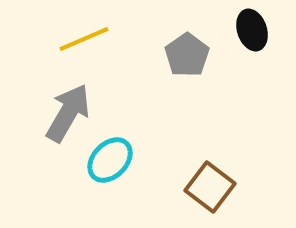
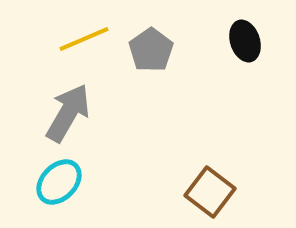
black ellipse: moved 7 px left, 11 px down
gray pentagon: moved 36 px left, 5 px up
cyan ellipse: moved 51 px left, 22 px down
brown square: moved 5 px down
